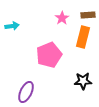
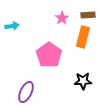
pink pentagon: rotated 15 degrees counterclockwise
